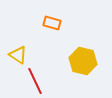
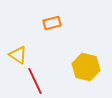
orange rectangle: rotated 30 degrees counterclockwise
yellow hexagon: moved 3 px right, 6 px down
